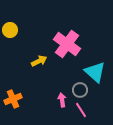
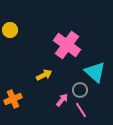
pink cross: moved 1 px down
yellow arrow: moved 5 px right, 14 px down
pink arrow: rotated 48 degrees clockwise
